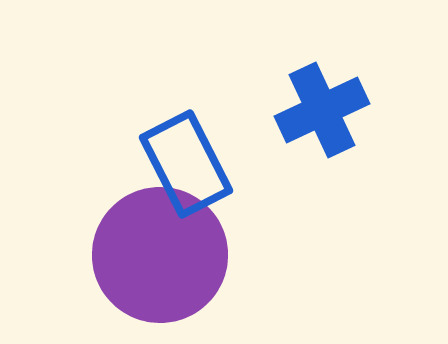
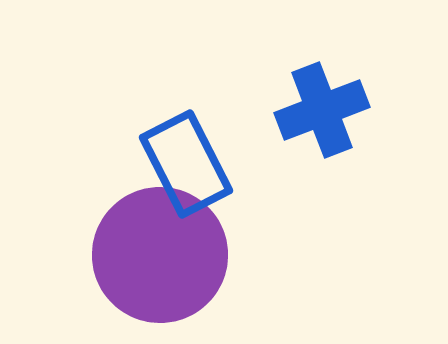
blue cross: rotated 4 degrees clockwise
